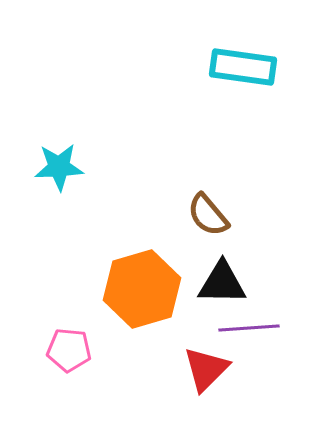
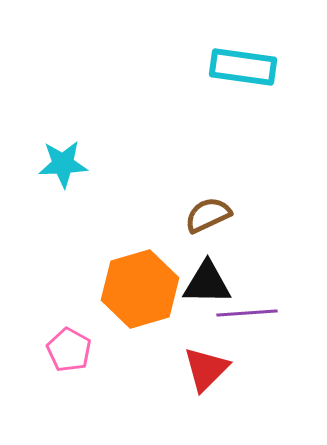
cyan star: moved 4 px right, 3 px up
brown semicircle: rotated 105 degrees clockwise
black triangle: moved 15 px left
orange hexagon: moved 2 px left
purple line: moved 2 px left, 15 px up
pink pentagon: rotated 24 degrees clockwise
